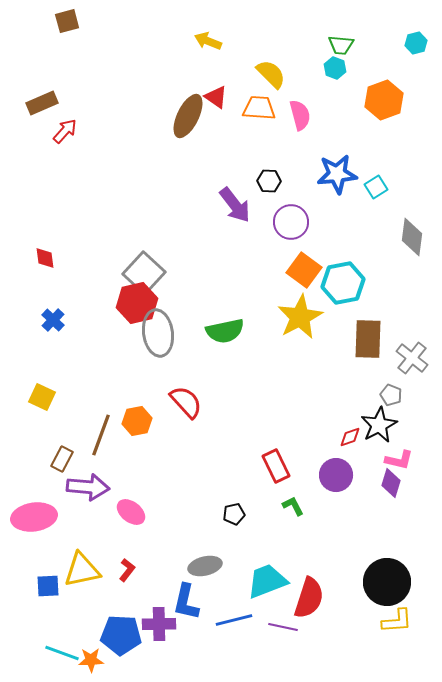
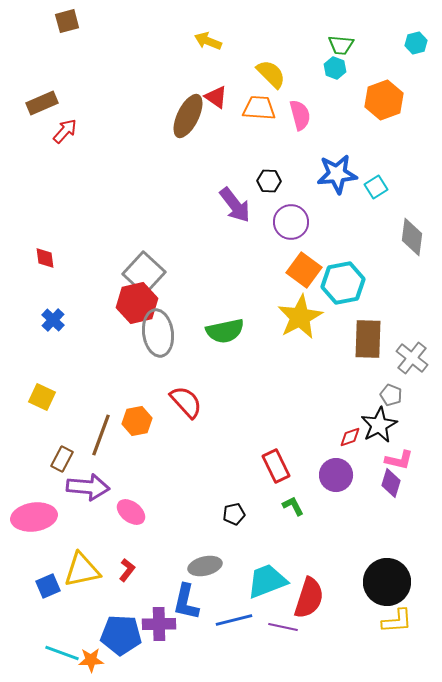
blue square at (48, 586): rotated 20 degrees counterclockwise
